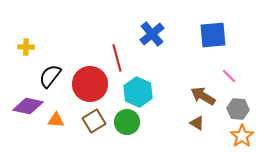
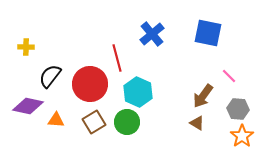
blue square: moved 5 px left, 2 px up; rotated 16 degrees clockwise
brown arrow: rotated 85 degrees counterclockwise
brown square: moved 1 px down
